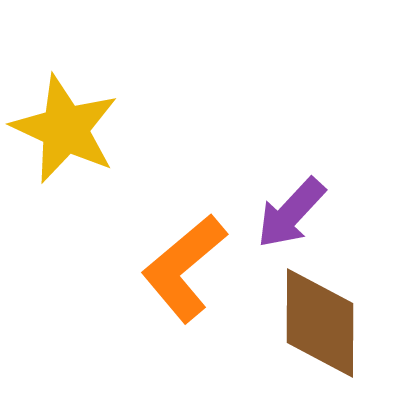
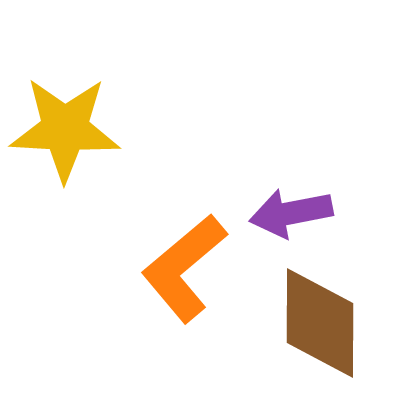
yellow star: rotated 22 degrees counterclockwise
purple arrow: rotated 36 degrees clockwise
